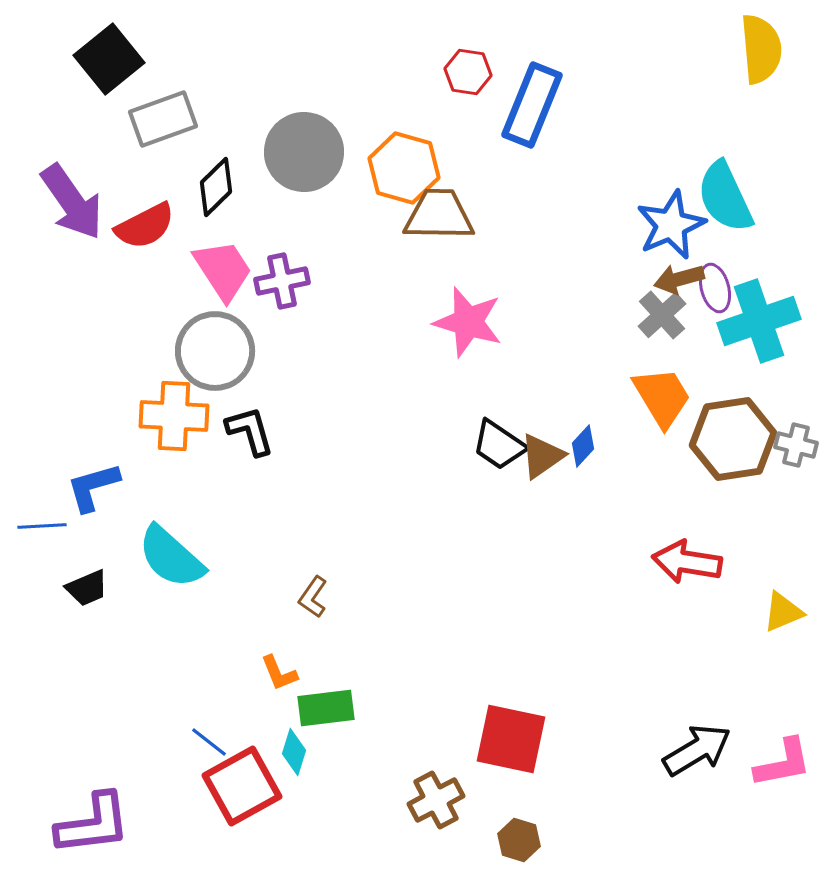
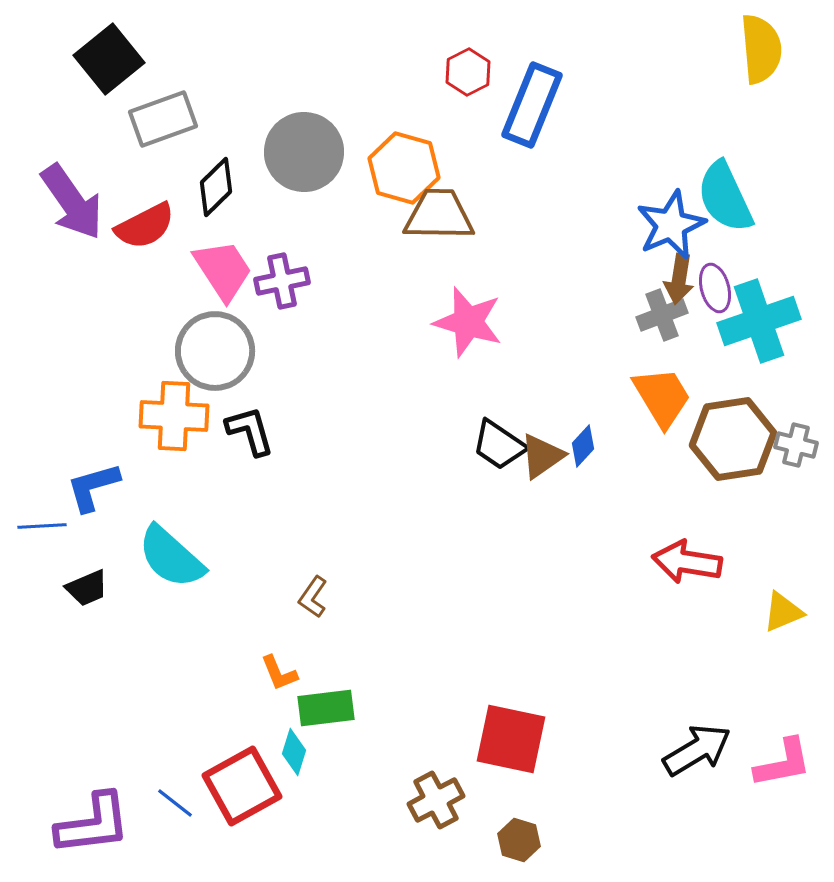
red hexagon at (468, 72): rotated 24 degrees clockwise
brown arrow at (679, 279): rotated 66 degrees counterclockwise
gray cross at (662, 315): rotated 21 degrees clockwise
blue line at (209, 742): moved 34 px left, 61 px down
